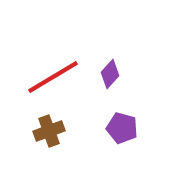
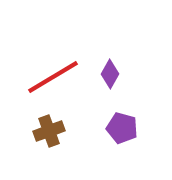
purple diamond: rotated 12 degrees counterclockwise
